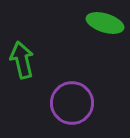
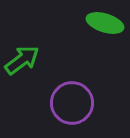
green arrow: rotated 66 degrees clockwise
